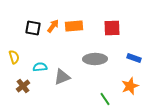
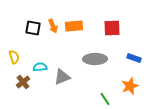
orange arrow: rotated 120 degrees clockwise
brown cross: moved 4 px up
